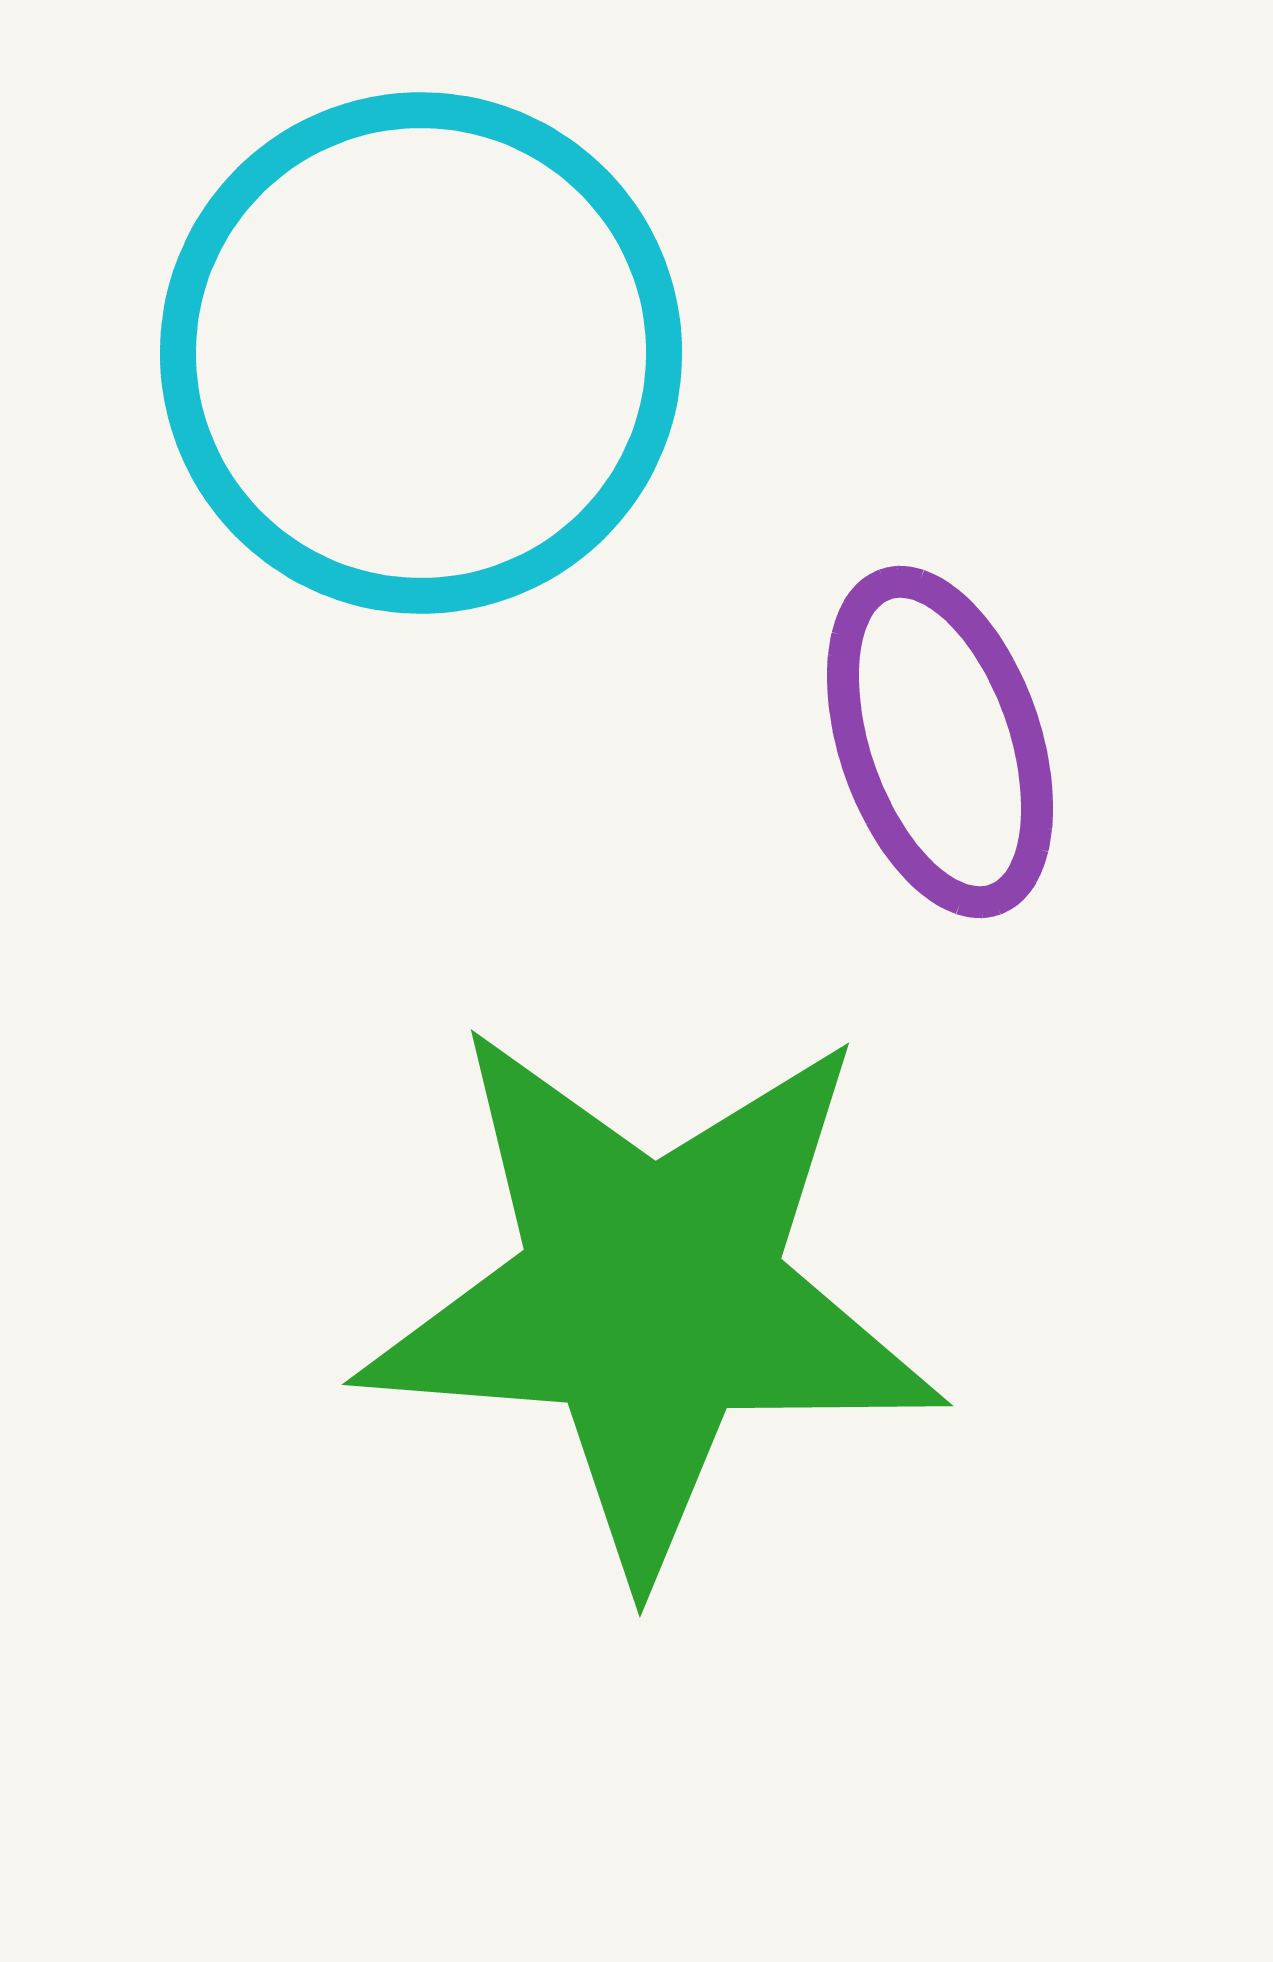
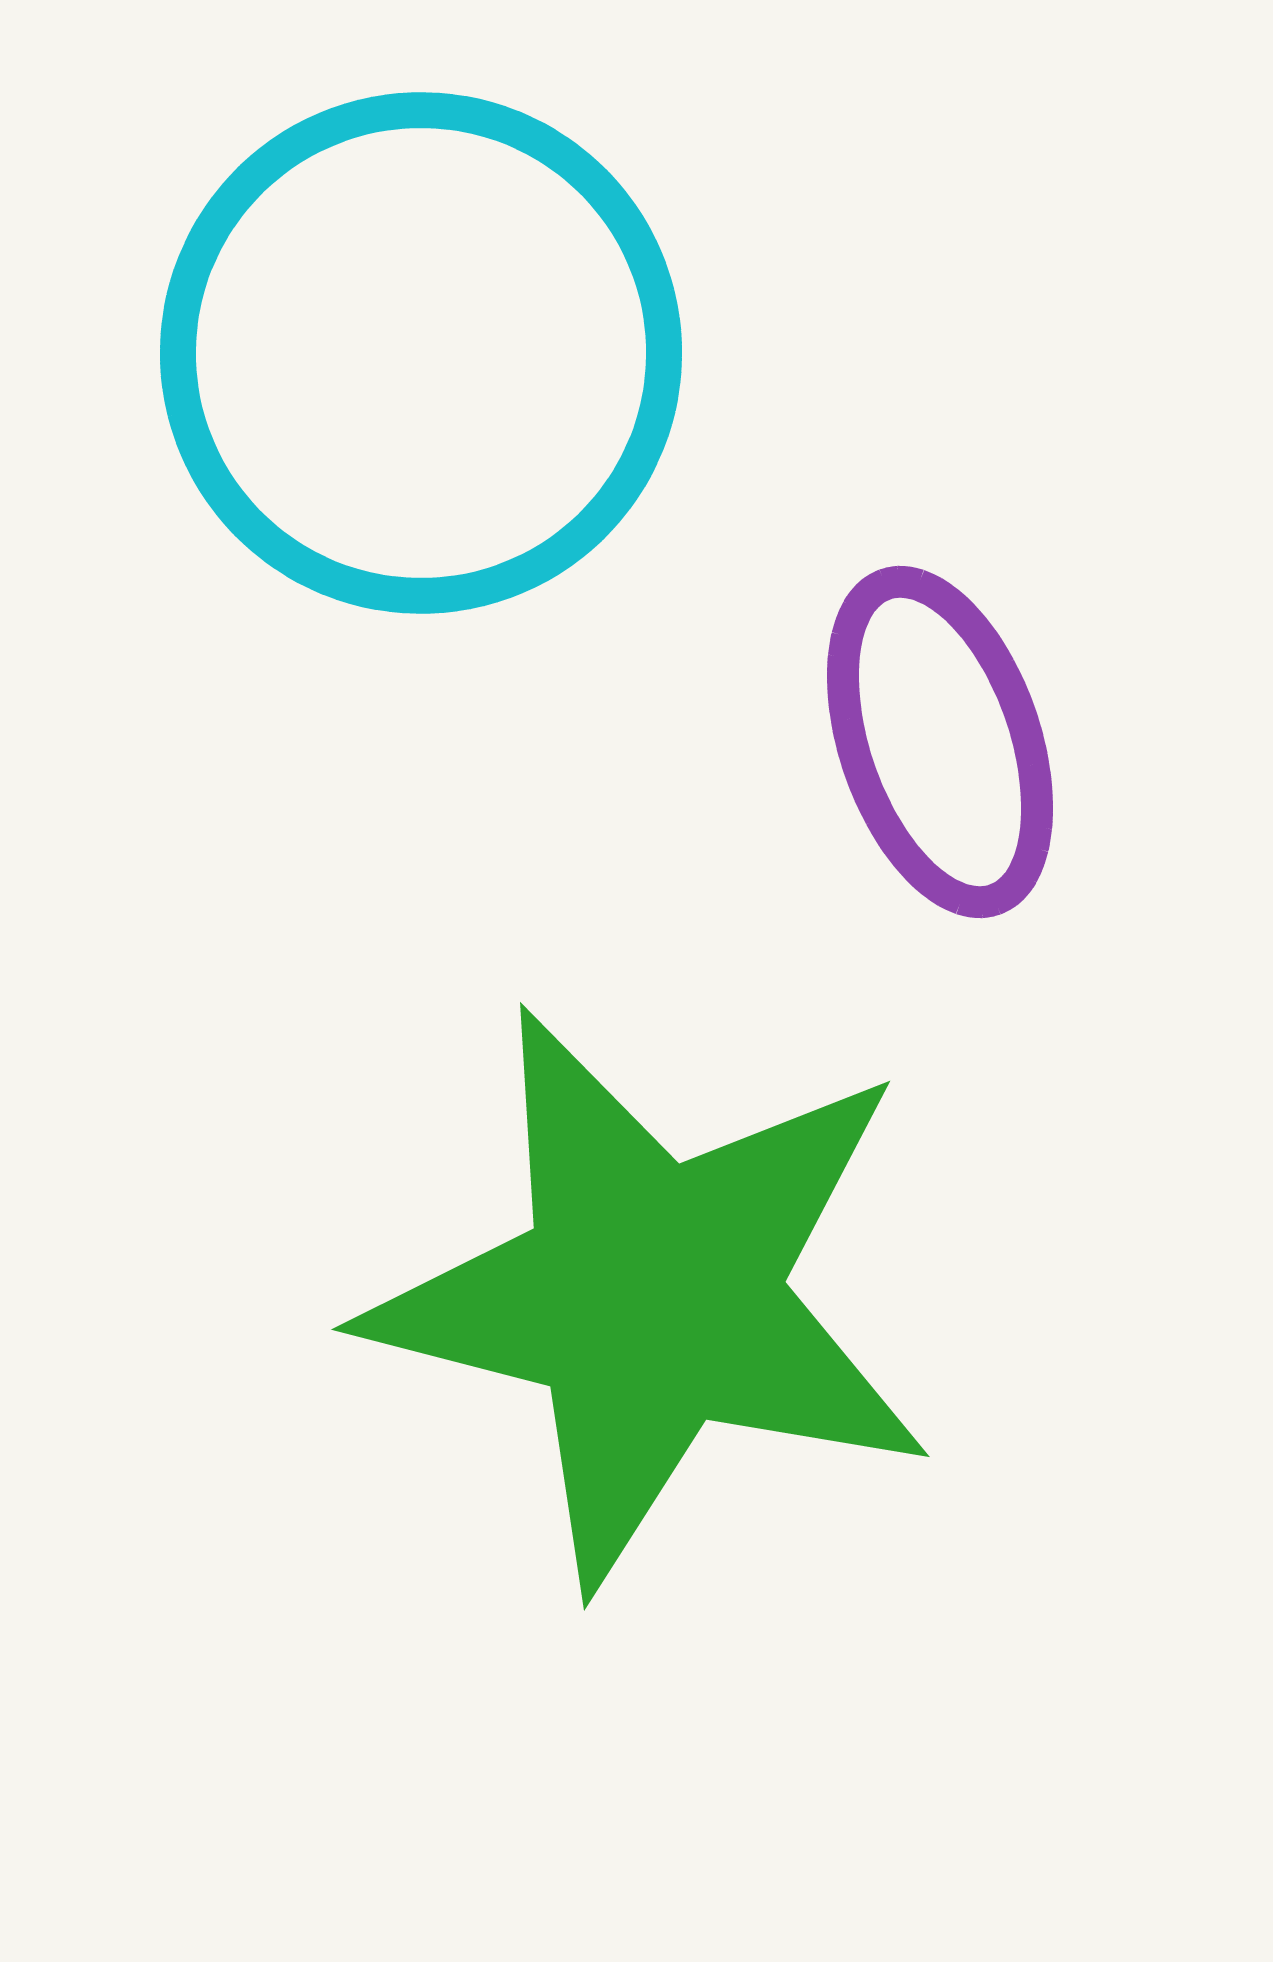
green star: rotated 10 degrees clockwise
